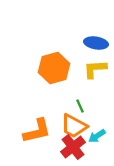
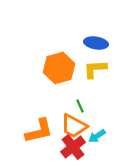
orange hexagon: moved 5 px right
orange L-shape: moved 2 px right
